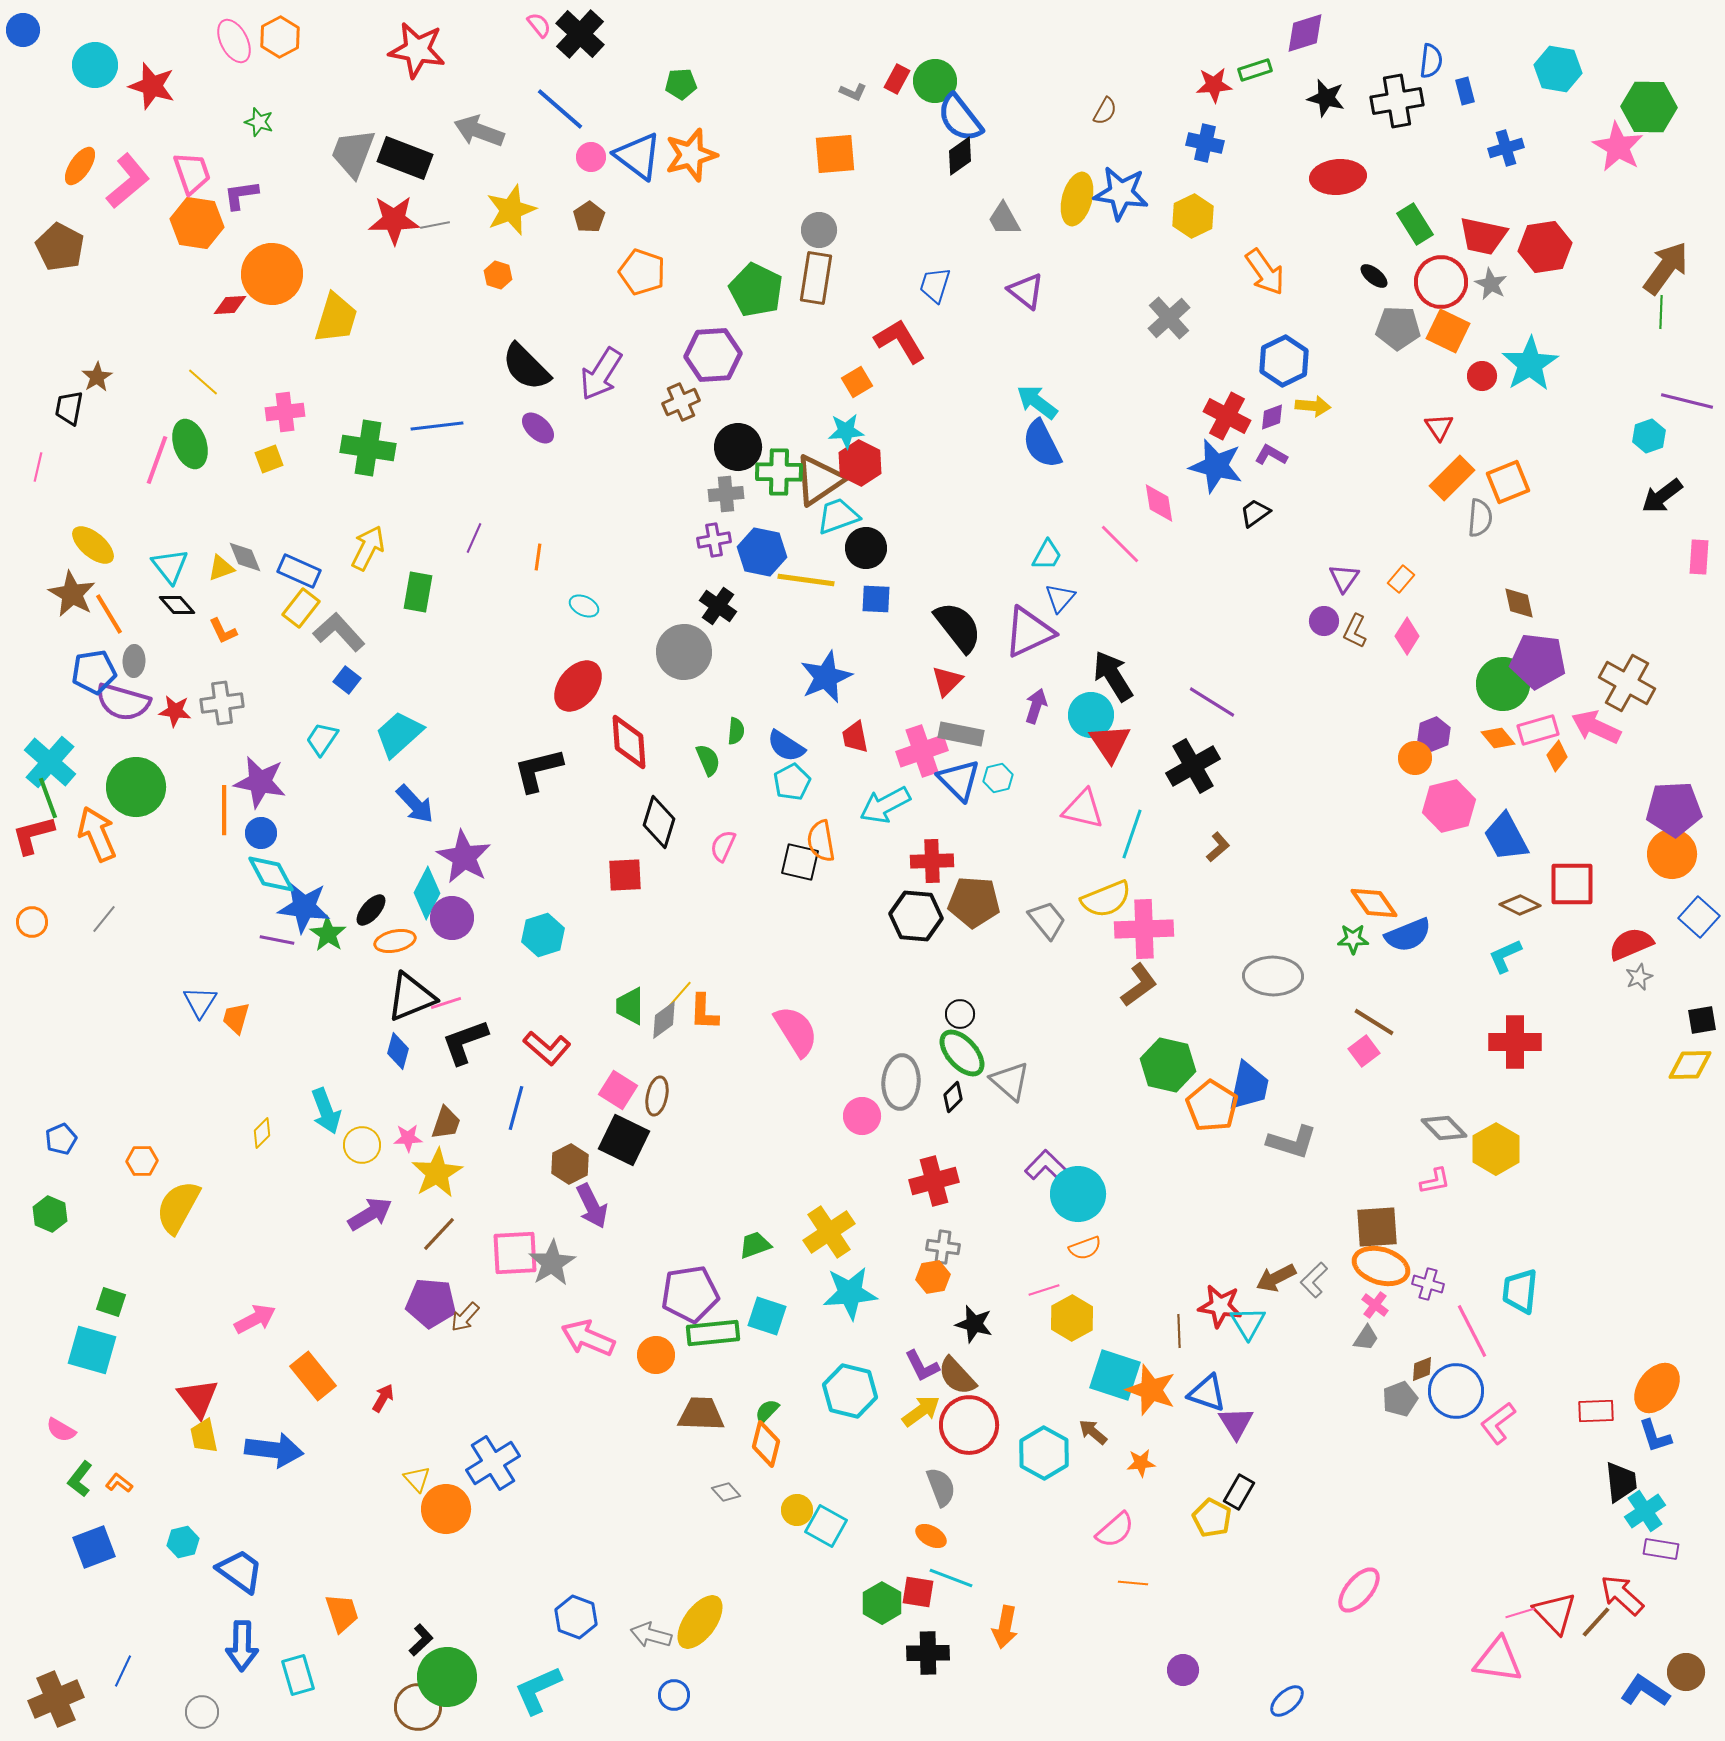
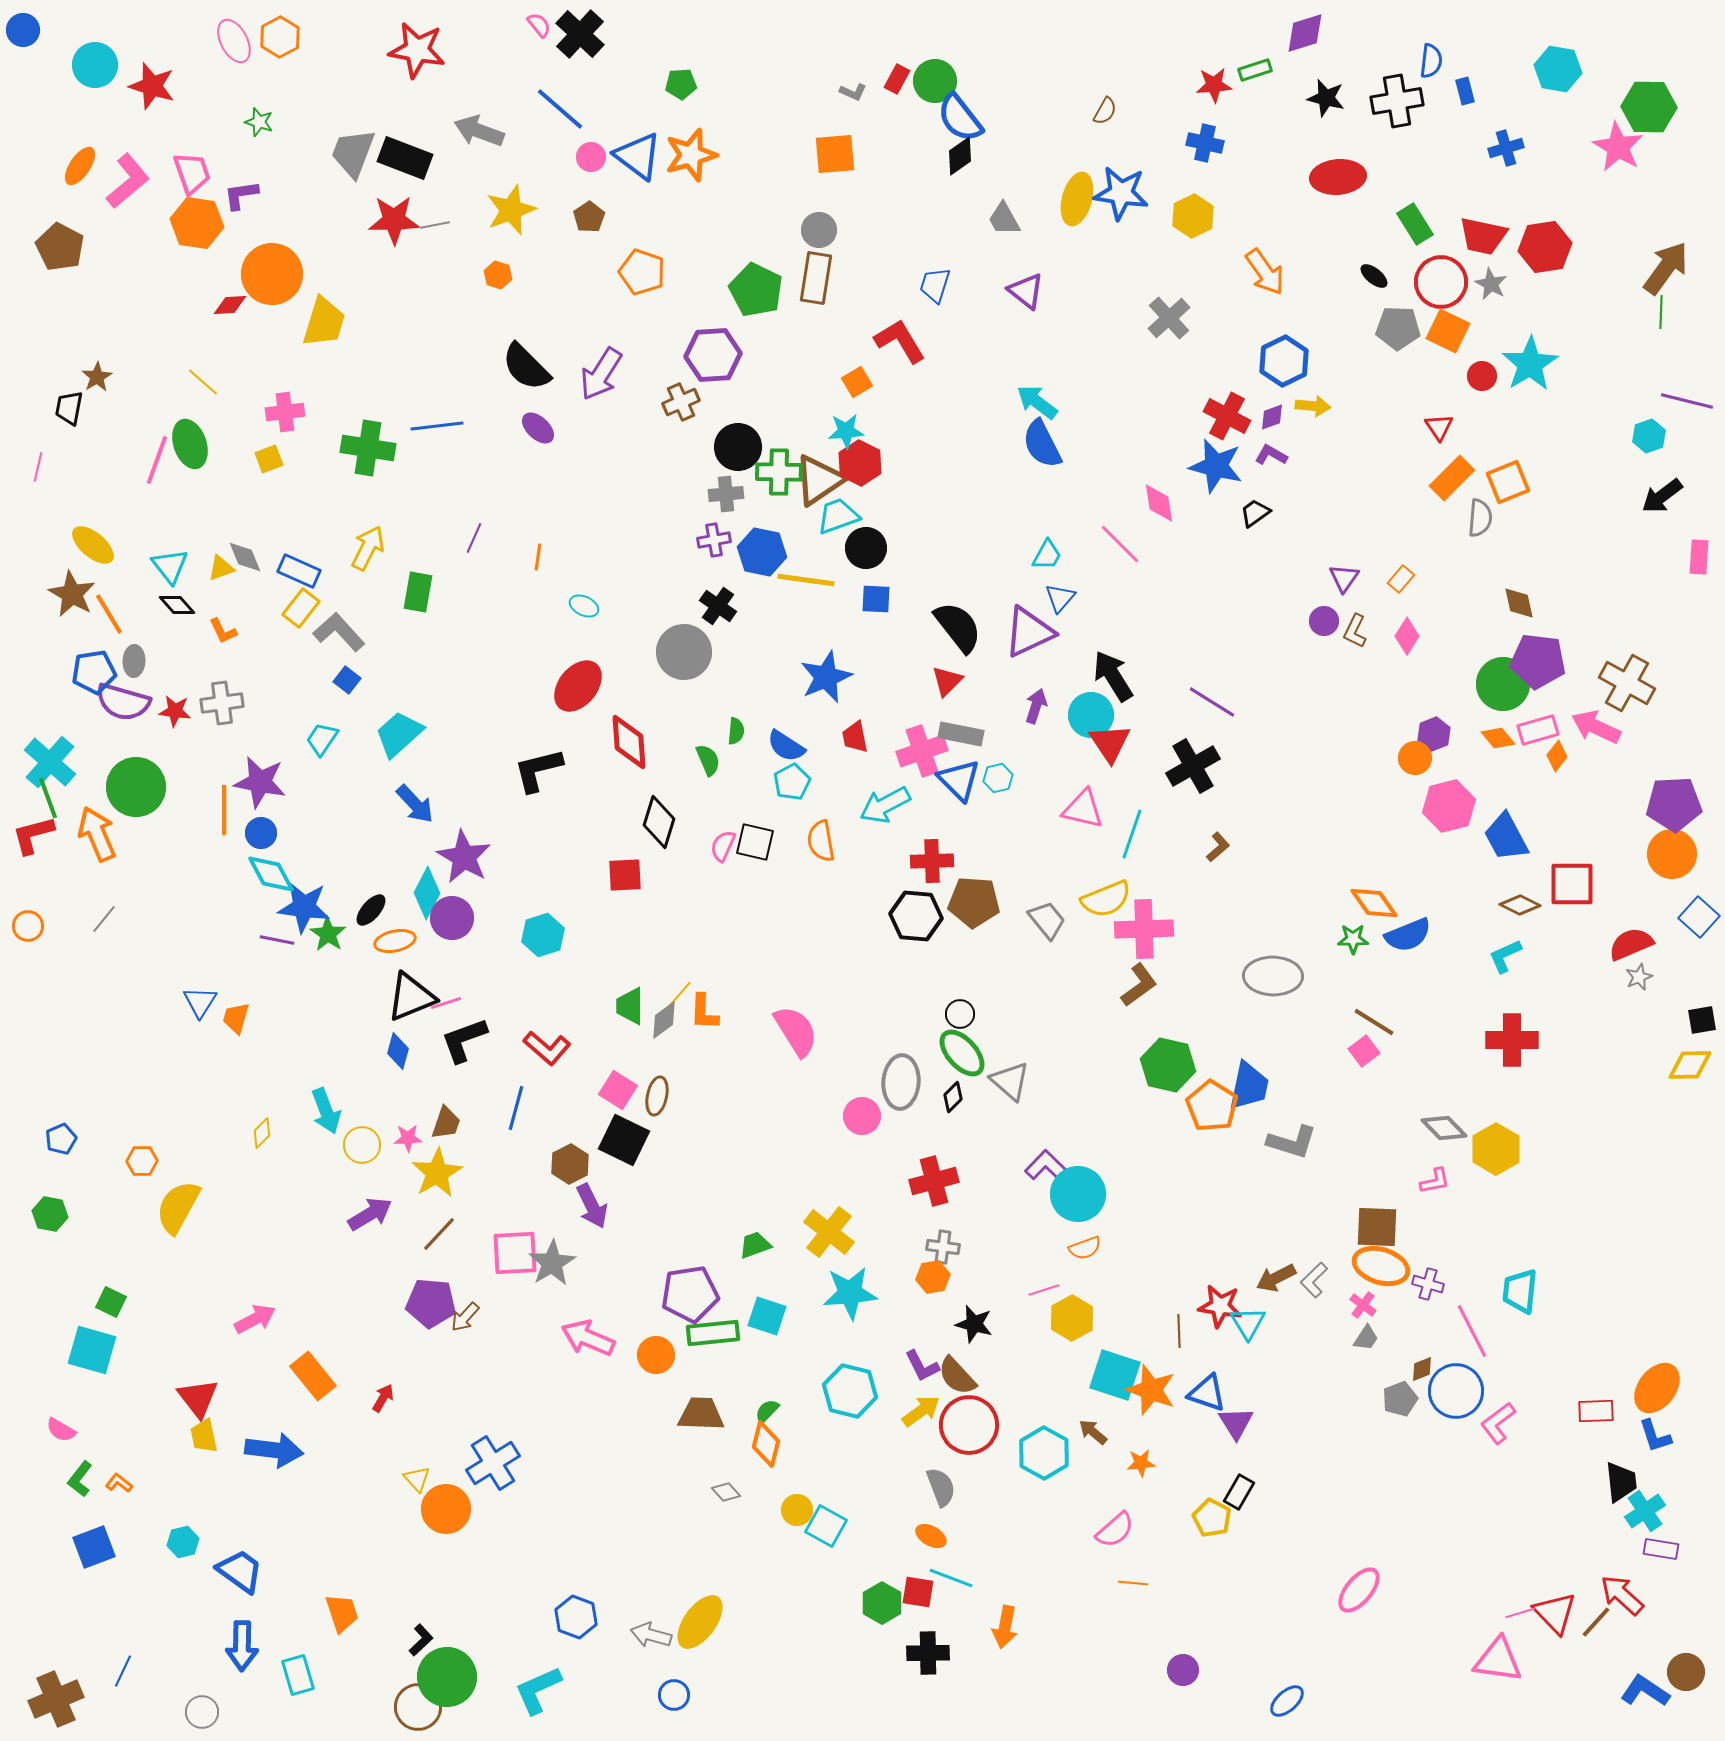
yellow trapezoid at (336, 318): moved 12 px left, 4 px down
purple pentagon at (1674, 809): moved 5 px up
black square at (800, 862): moved 45 px left, 20 px up
orange circle at (32, 922): moved 4 px left, 4 px down
black L-shape at (465, 1042): moved 1 px left, 2 px up
red cross at (1515, 1042): moved 3 px left, 2 px up
green hexagon at (50, 1214): rotated 12 degrees counterclockwise
brown square at (1377, 1227): rotated 6 degrees clockwise
yellow cross at (829, 1232): rotated 18 degrees counterclockwise
green square at (111, 1302): rotated 8 degrees clockwise
pink cross at (1375, 1305): moved 12 px left
